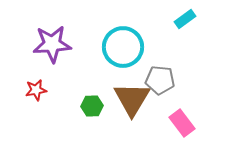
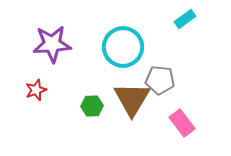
red star: rotated 10 degrees counterclockwise
